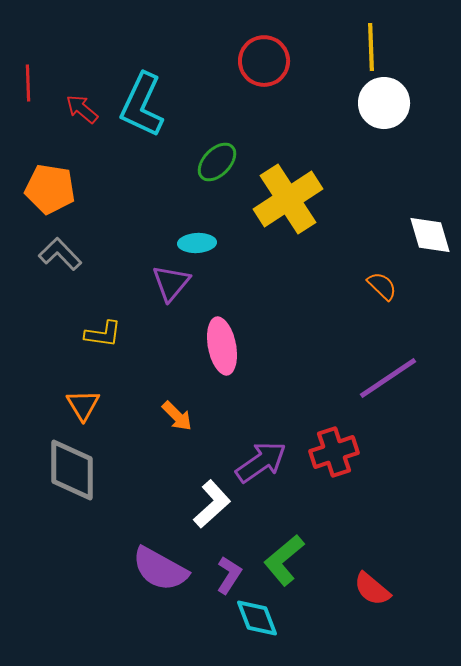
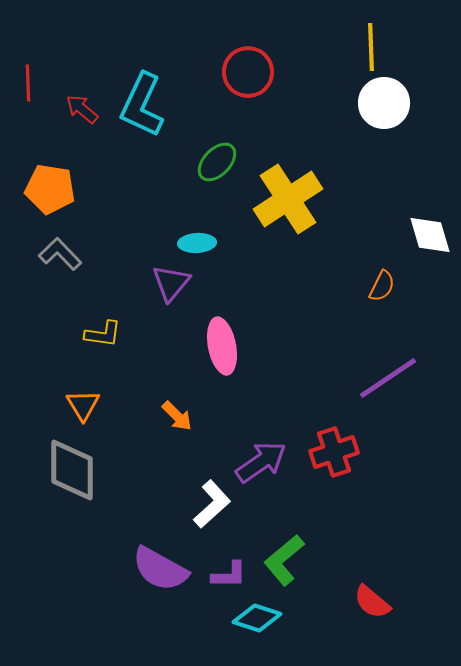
red circle: moved 16 px left, 11 px down
orange semicircle: rotated 72 degrees clockwise
purple L-shape: rotated 57 degrees clockwise
red semicircle: moved 13 px down
cyan diamond: rotated 51 degrees counterclockwise
